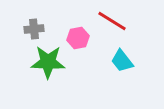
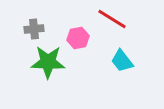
red line: moved 2 px up
